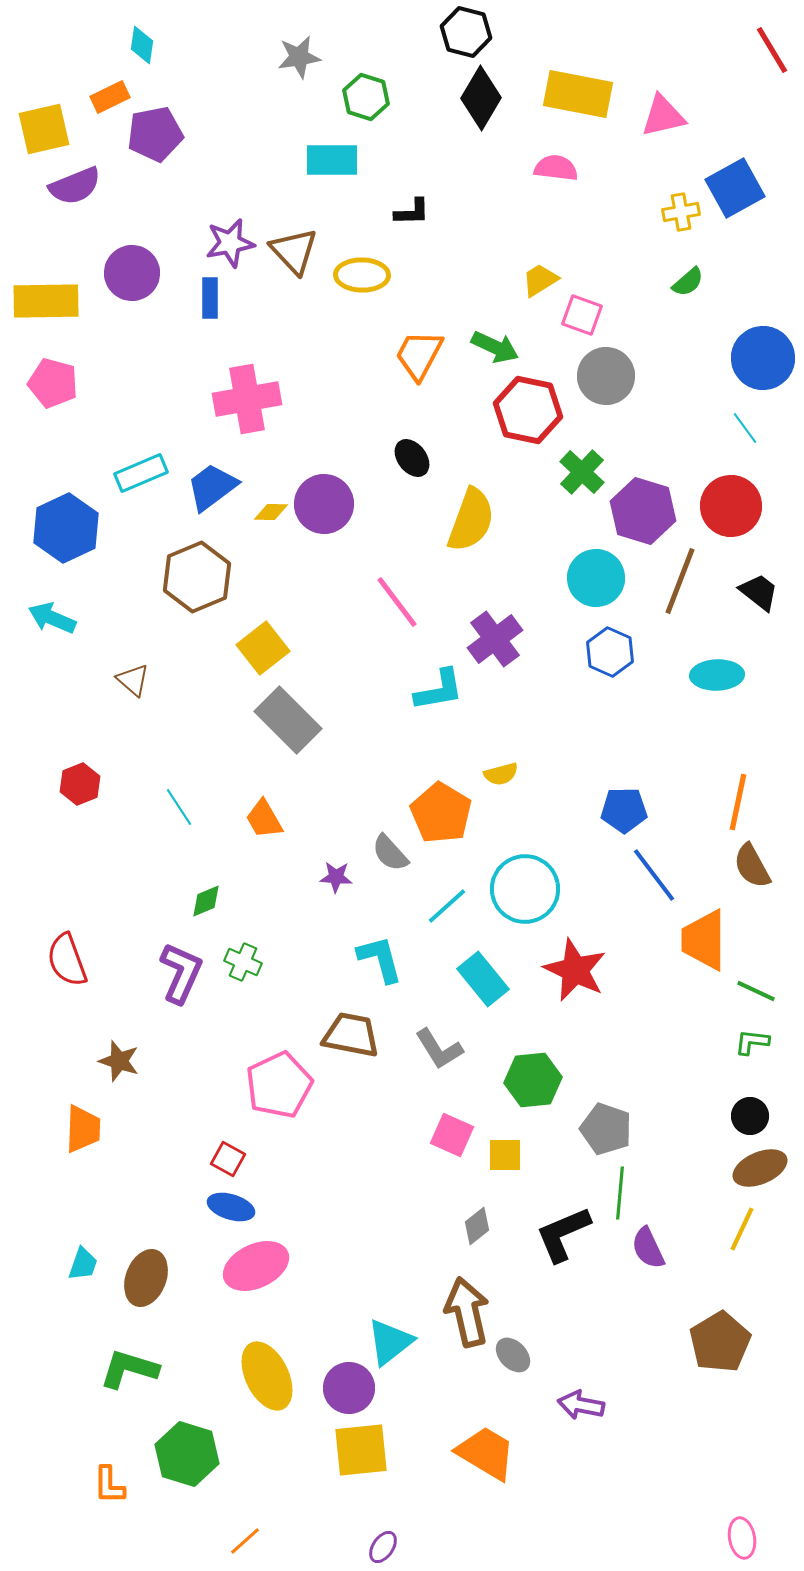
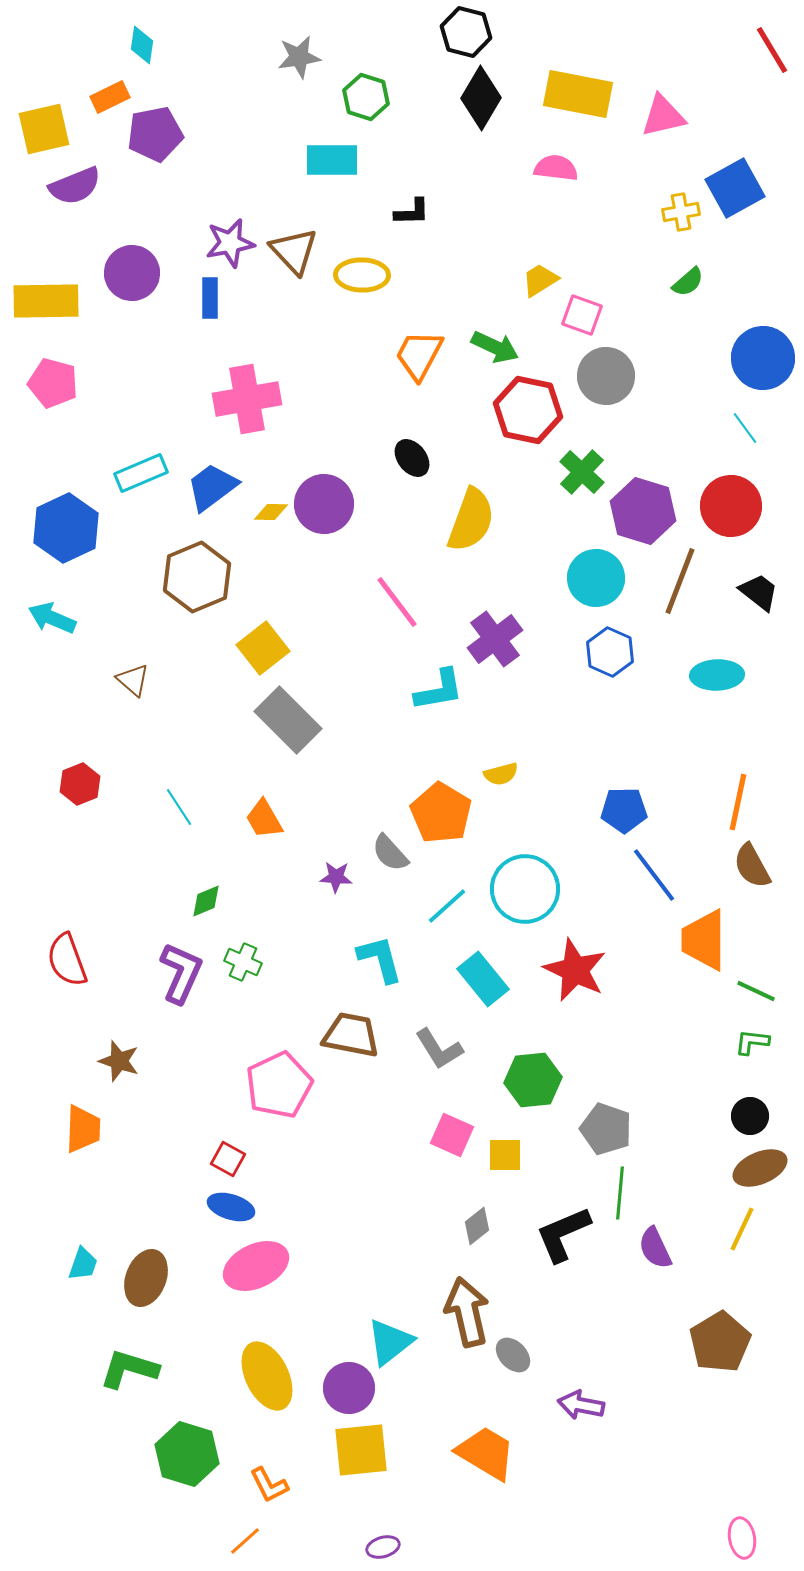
purple semicircle at (648, 1248): moved 7 px right
orange L-shape at (109, 1485): moved 160 px right; rotated 27 degrees counterclockwise
purple ellipse at (383, 1547): rotated 40 degrees clockwise
